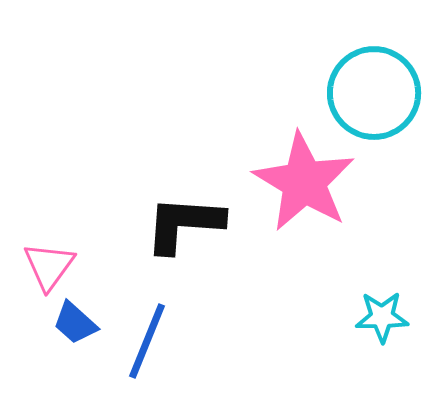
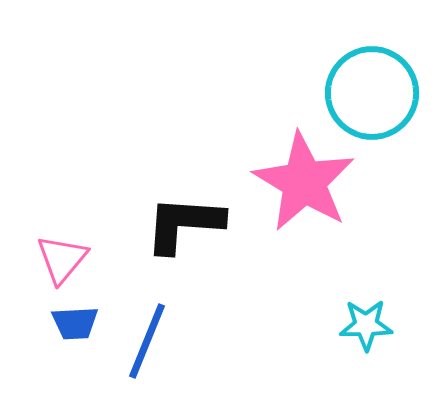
cyan circle: moved 2 px left
pink triangle: moved 13 px right, 7 px up; rotated 4 degrees clockwise
cyan star: moved 16 px left, 8 px down
blue trapezoid: rotated 45 degrees counterclockwise
